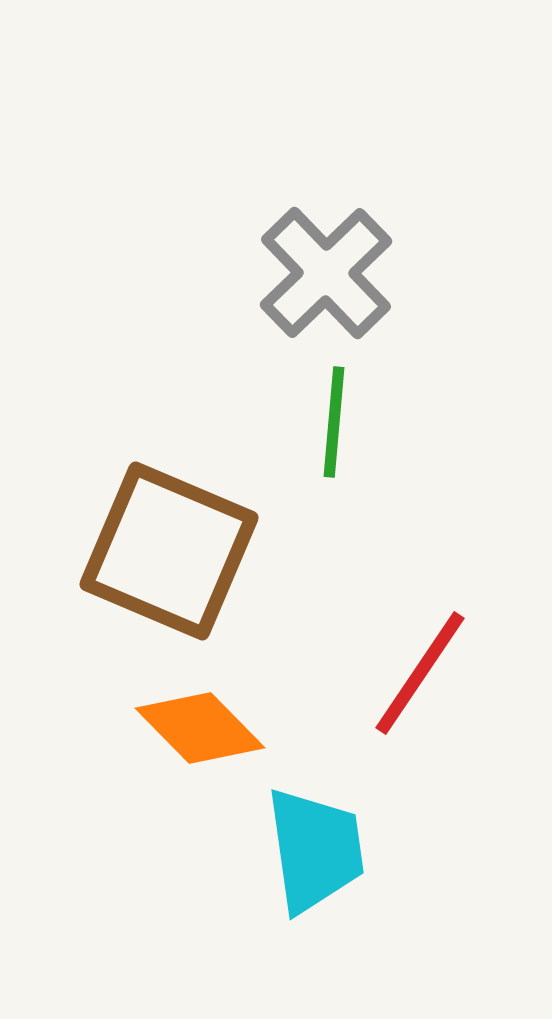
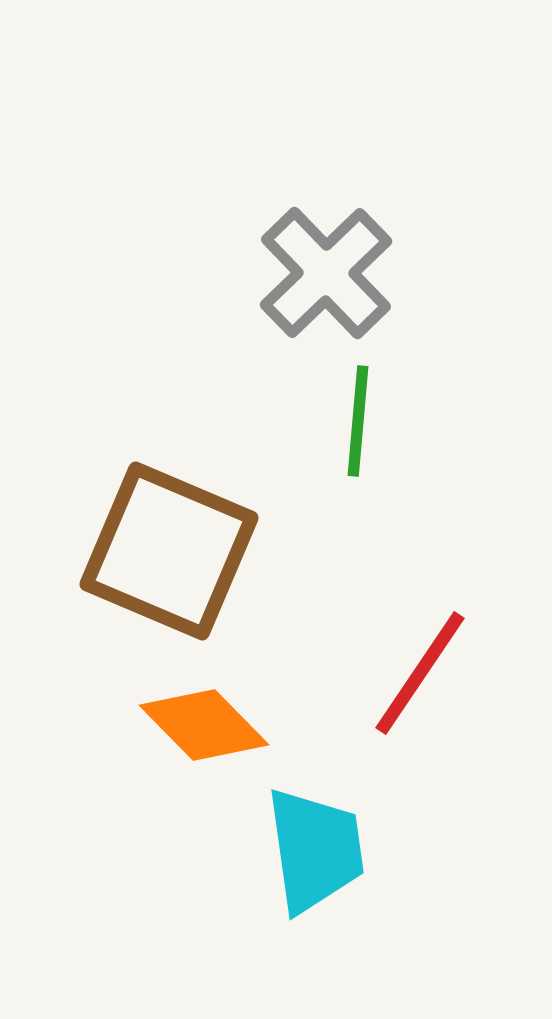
green line: moved 24 px right, 1 px up
orange diamond: moved 4 px right, 3 px up
